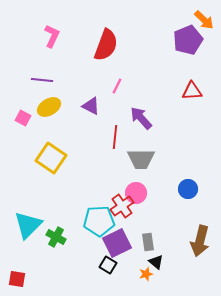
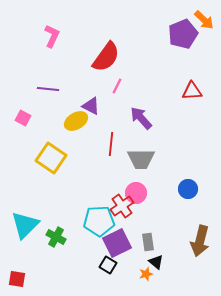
purple pentagon: moved 5 px left, 6 px up
red semicircle: moved 12 px down; rotated 16 degrees clockwise
purple line: moved 6 px right, 9 px down
yellow ellipse: moved 27 px right, 14 px down
red line: moved 4 px left, 7 px down
cyan triangle: moved 3 px left
